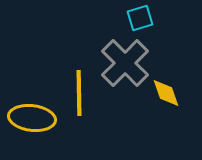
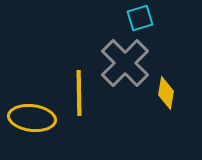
yellow diamond: rotated 28 degrees clockwise
